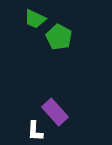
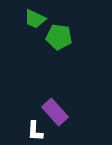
green pentagon: rotated 20 degrees counterclockwise
